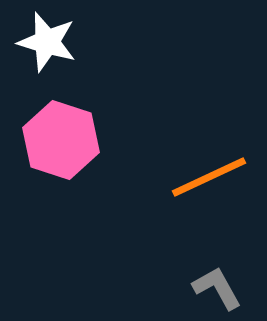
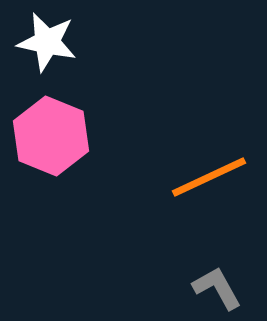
white star: rotated 4 degrees counterclockwise
pink hexagon: moved 10 px left, 4 px up; rotated 4 degrees clockwise
